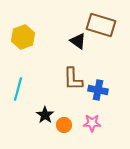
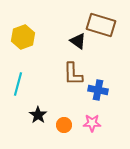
brown L-shape: moved 5 px up
cyan line: moved 5 px up
black star: moved 7 px left
